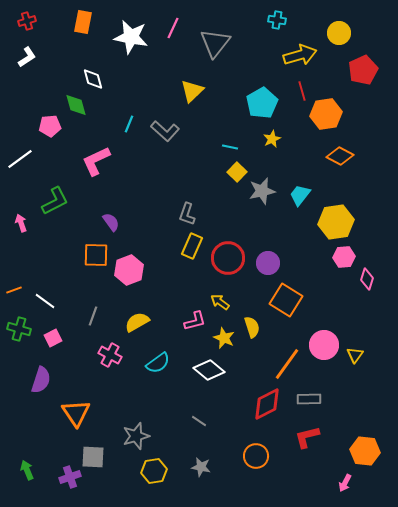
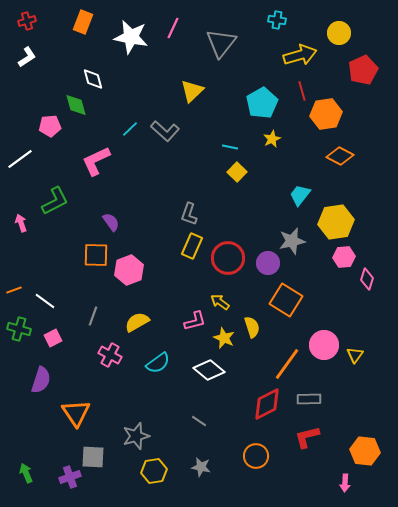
orange rectangle at (83, 22): rotated 10 degrees clockwise
gray triangle at (215, 43): moved 6 px right
cyan line at (129, 124): moved 1 px right, 5 px down; rotated 24 degrees clockwise
gray star at (262, 191): moved 30 px right, 50 px down
gray L-shape at (187, 214): moved 2 px right
green arrow at (27, 470): moved 1 px left, 3 px down
pink arrow at (345, 483): rotated 24 degrees counterclockwise
